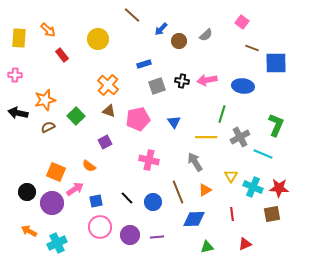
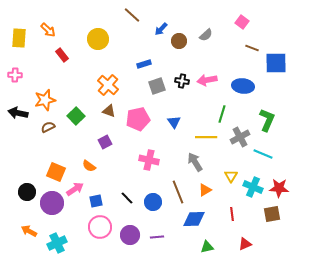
green L-shape at (276, 125): moved 9 px left, 5 px up
